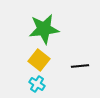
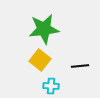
yellow square: moved 1 px right
cyan cross: moved 14 px right, 2 px down; rotated 28 degrees counterclockwise
